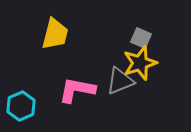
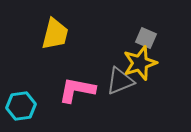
gray square: moved 5 px right
cyan hexagon: rotated 16 degrees clockwise
